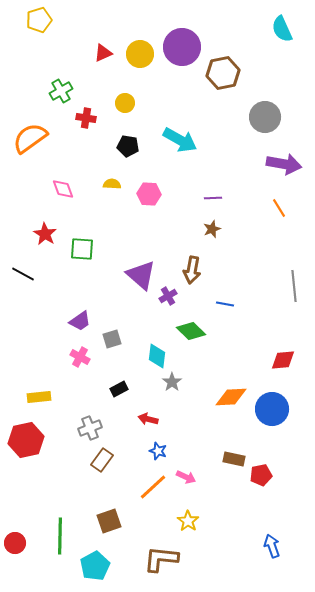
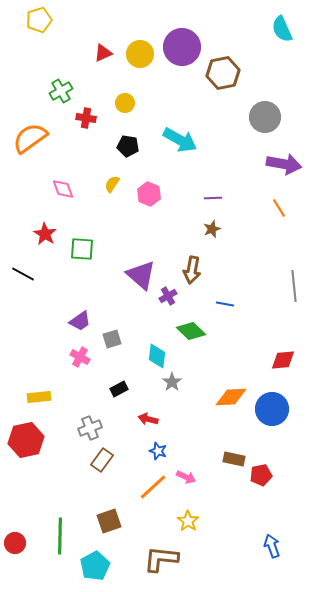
yellow semicircle at (112, 184): rotated 60 degrees counterclockwise
pink hexagon at (149, 194): rotated 20 degrees clockwise
